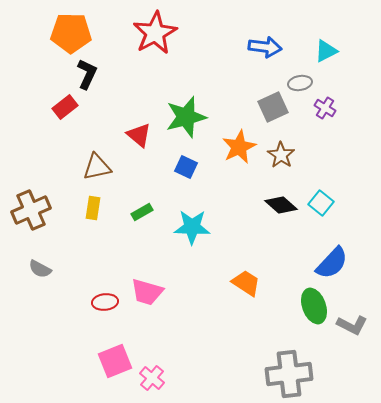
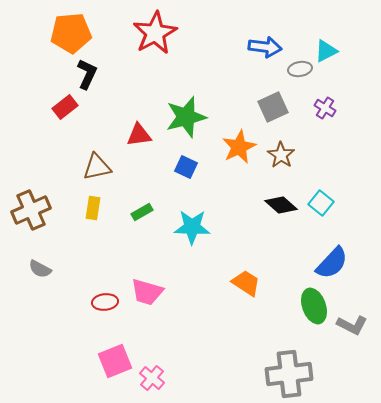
orange pentagon: rotated 6 degrees counterclockwise
gray ellipse: moved 14 px up
red triangle: rotated 48 degrees counterclockwise
